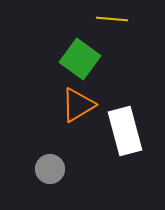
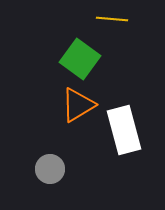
white rectangle: moved 1 px left, 1 px up
